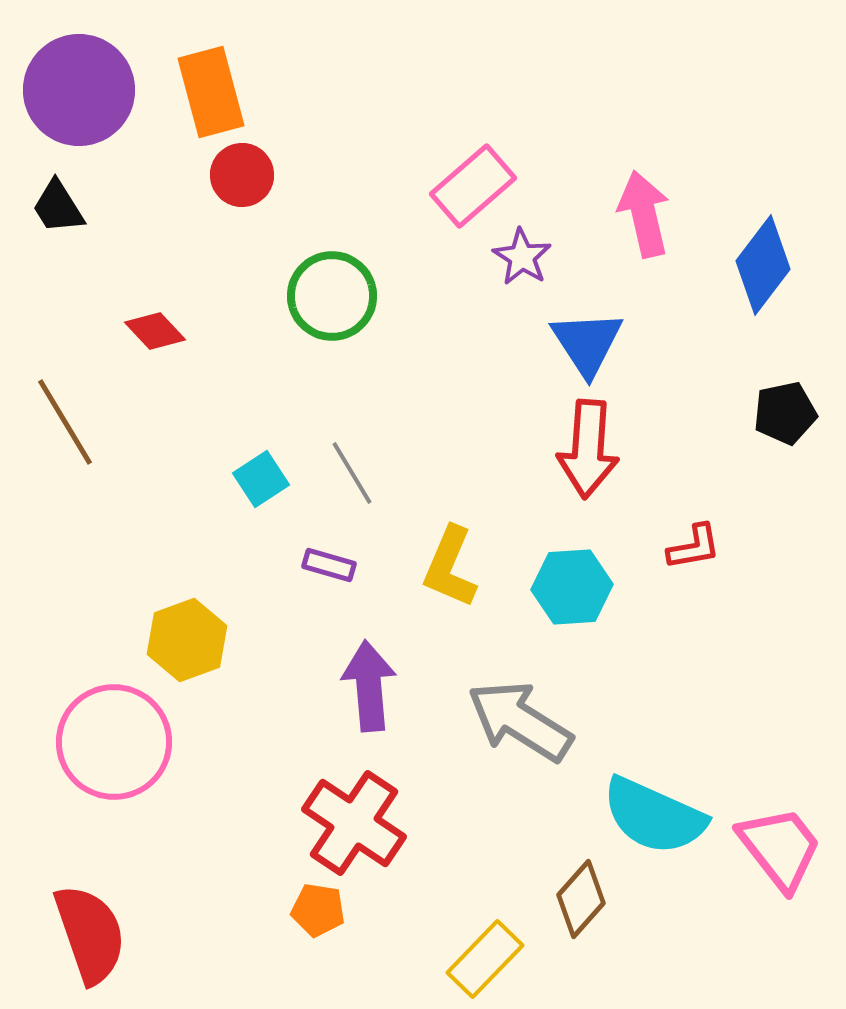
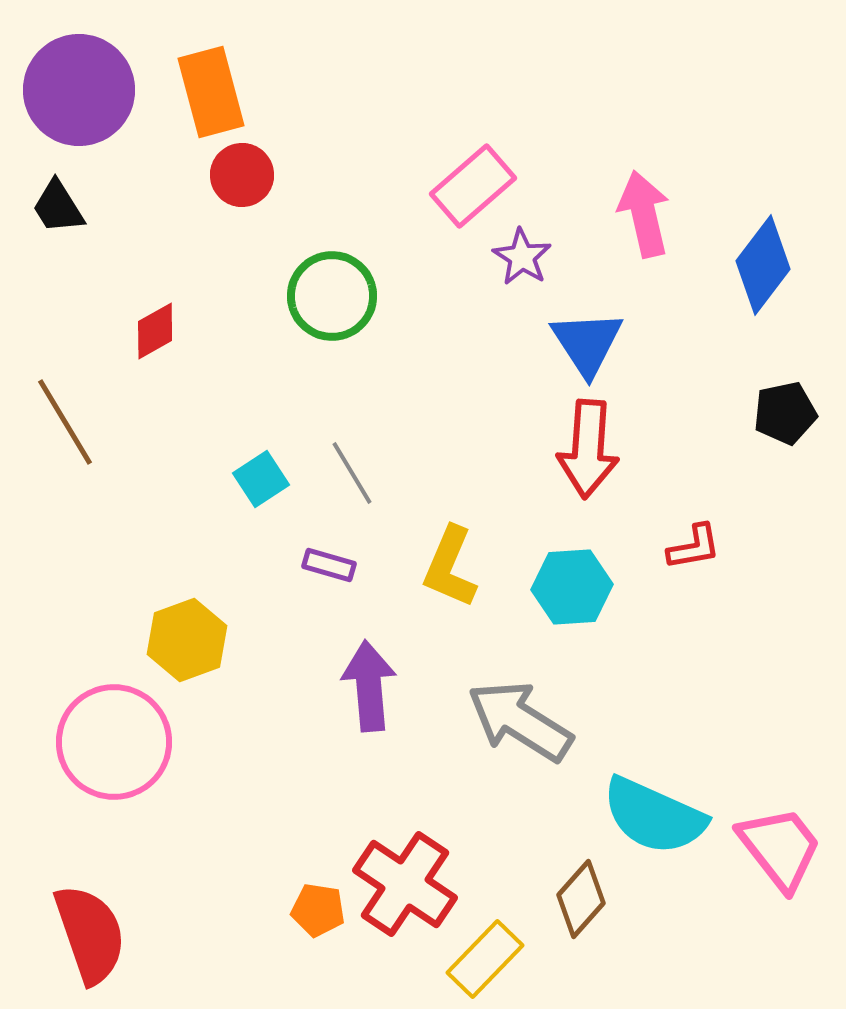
red diamond: rotated 76 degrees counterclockwise
red cross: moved 51 px right, 61 px down
